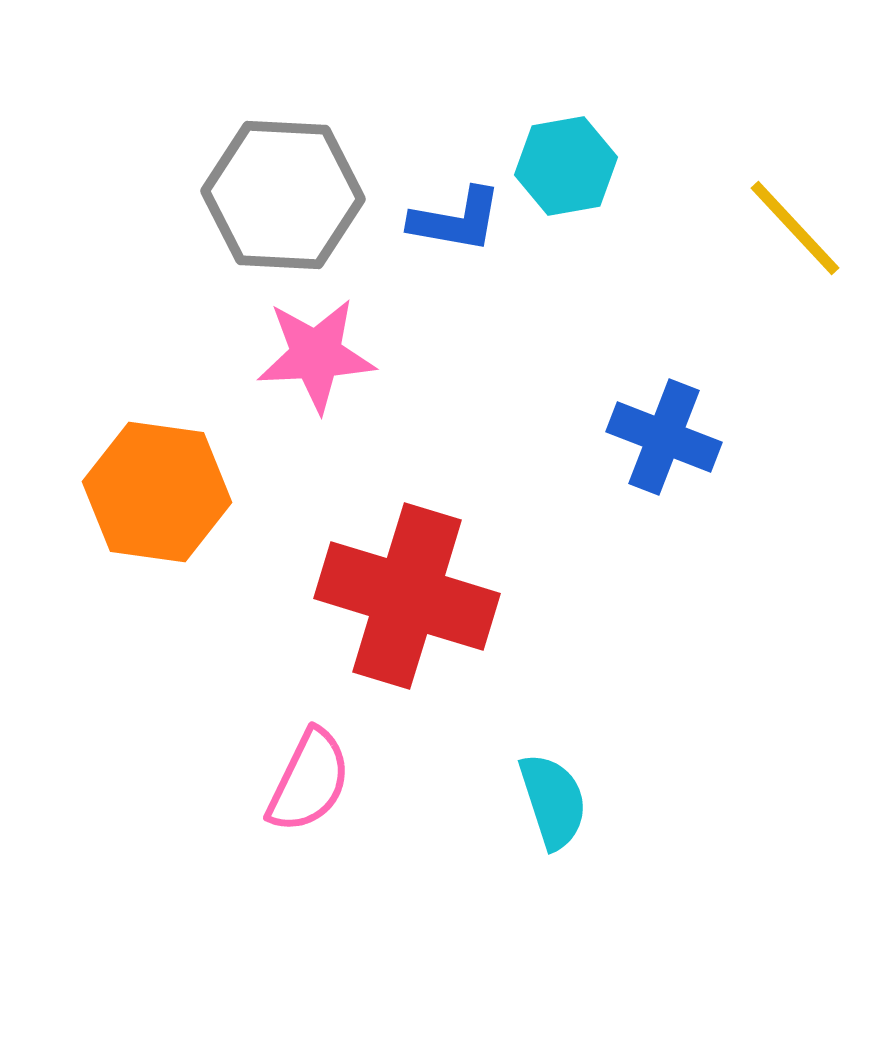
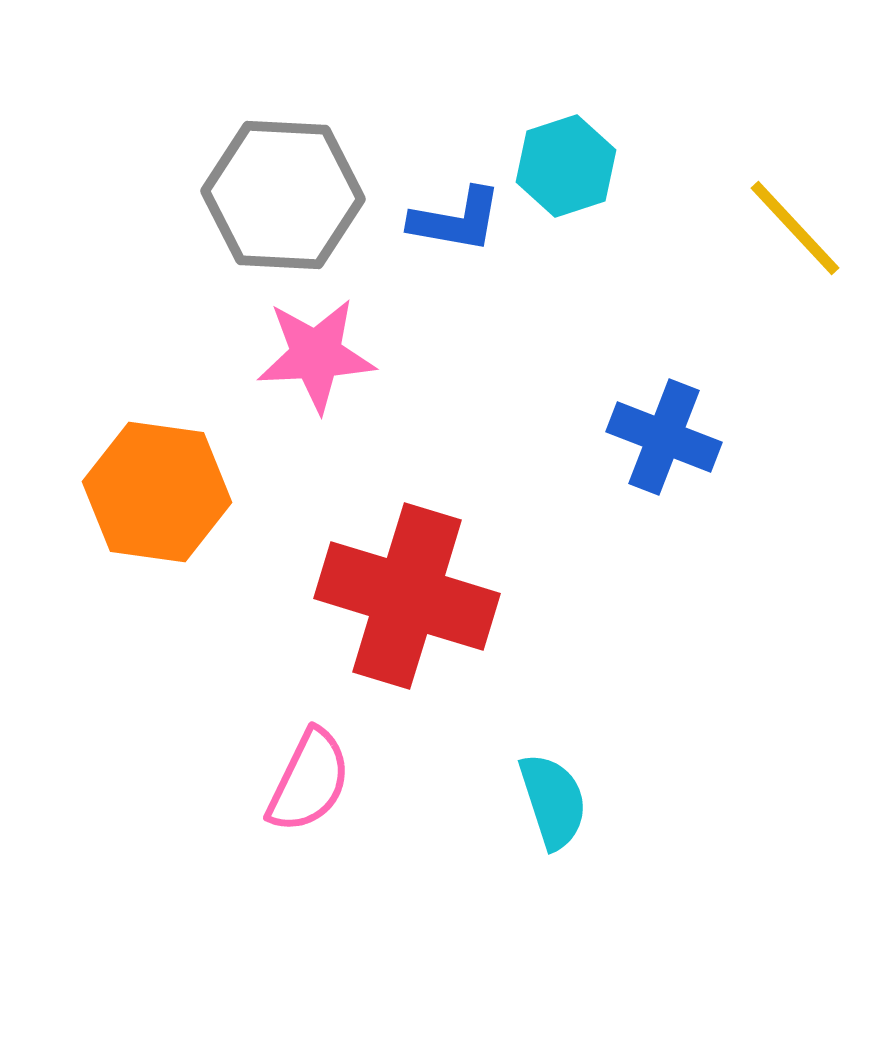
cyan hexagon: rotated 8 degrees counterclockwise
